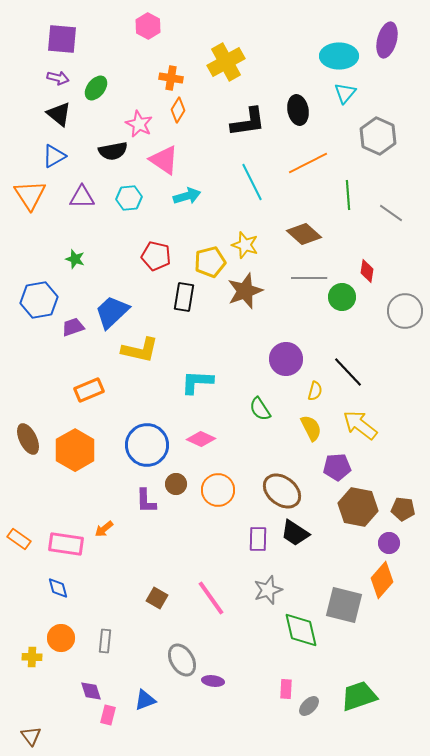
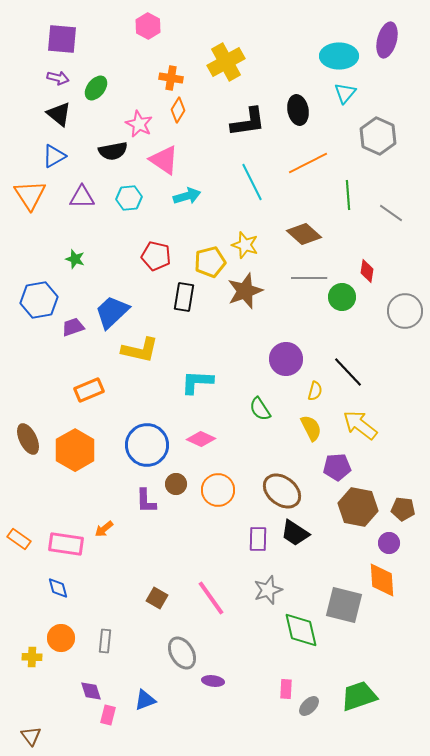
orange diamond at (382, 580): rotated 45 degrees counterclockwise
gray ellipse at (182, 660): moved 7 px up
